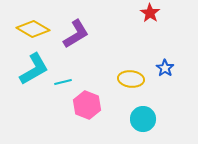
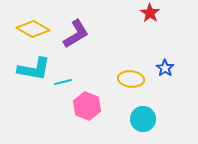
cyan L-shape: rotated 40 degrees clockwise
pink hexagon: moved 1 px down
